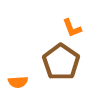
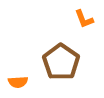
orange L-shape: moved 12 px right, 9 px up
